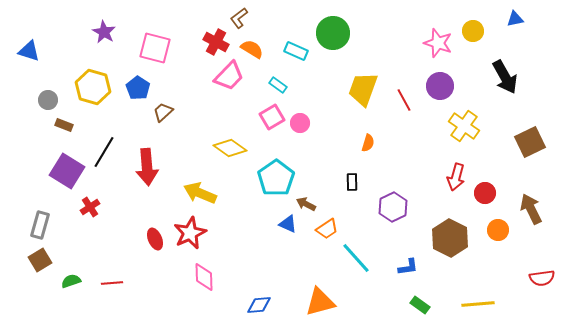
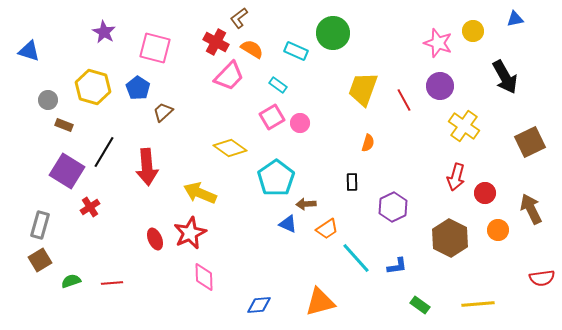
brown arrow at (306, 204): rotated 30 degrees counterclockwise
blue L-shape at (408, 267): moved 11 px left, 1 px up
